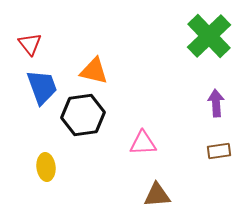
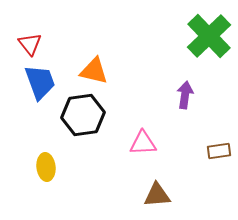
blue trapezoid: moved 2 px left, 5 px up
purple arrow: moved 31 px left, 8 px up; rotated 12 degrees clockwise
